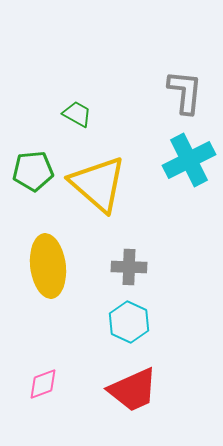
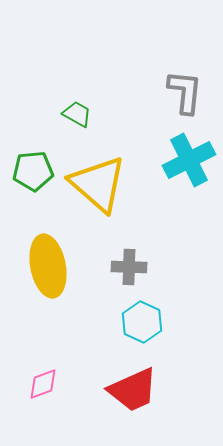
yellow ellipse: rotated 4 degrees counterclockwise
cyan hexagon: moved 13 px right
